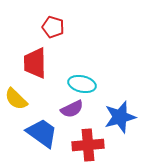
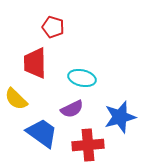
cyan ellipse: moved 6 px up
